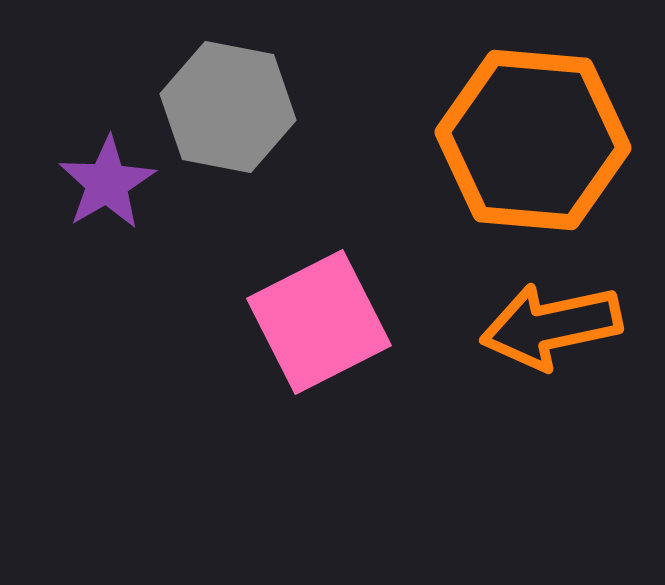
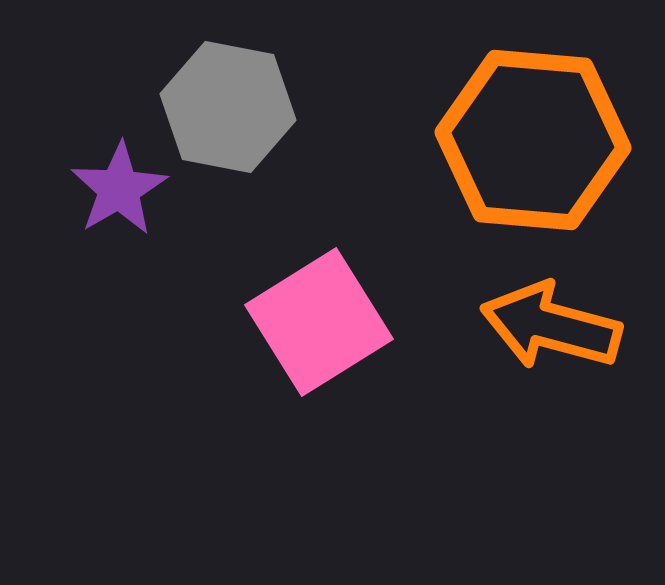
purple star: moved 12 px right, 6 px down
pink square: rotated 5 degrees counterclockwise
orange arrow: rotated 27 degrees clockwise
